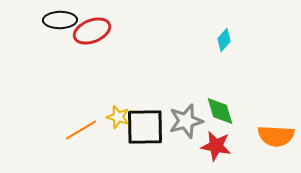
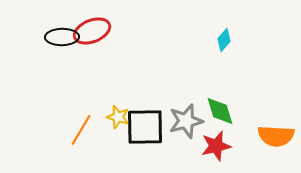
black ellipse: moved 2 px right, 17 px down
orange line: rotated 28 degrees counterclockwise
red star: rotated 24 degrees counterclockwise
